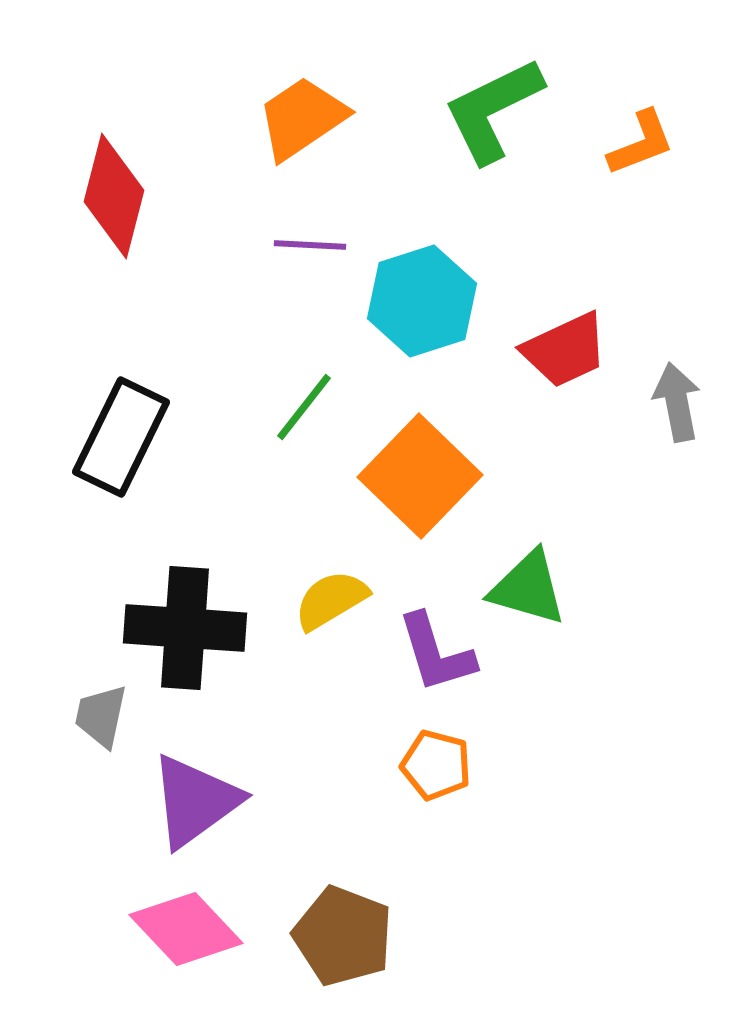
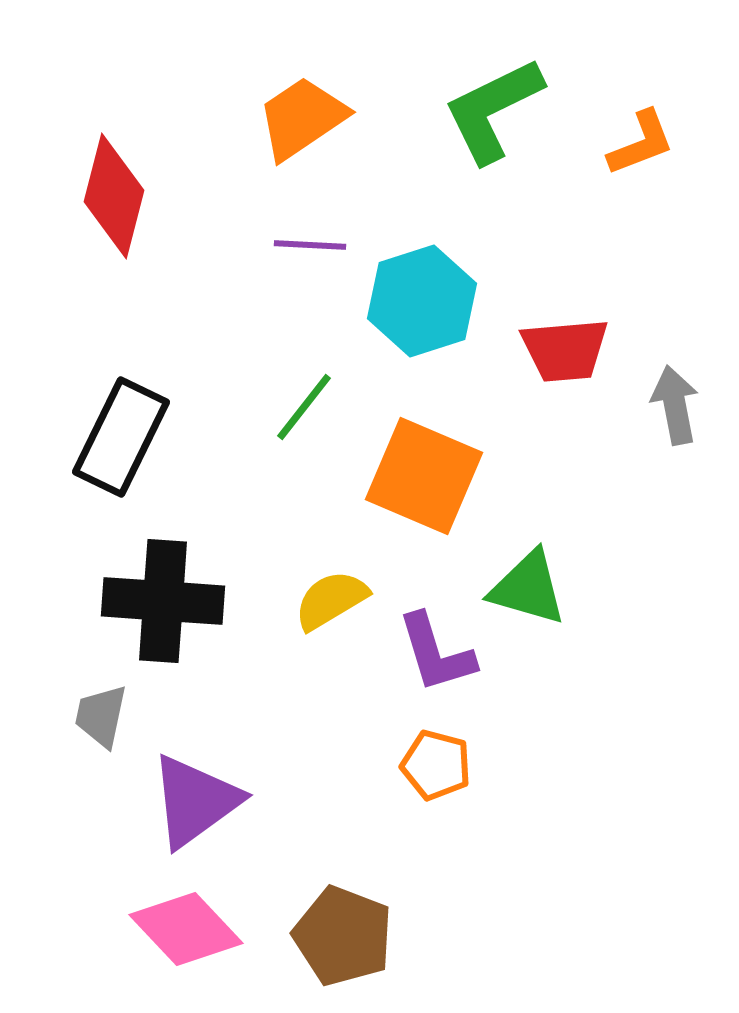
red trapezoid: rotated 20 degrees clockwise
gray arrow: moved 2 px left, 3 px down
orange square: moved 4 px right; rotated 21 degrees counterclockwise
black cross: moved 22 px left, 27 px up
